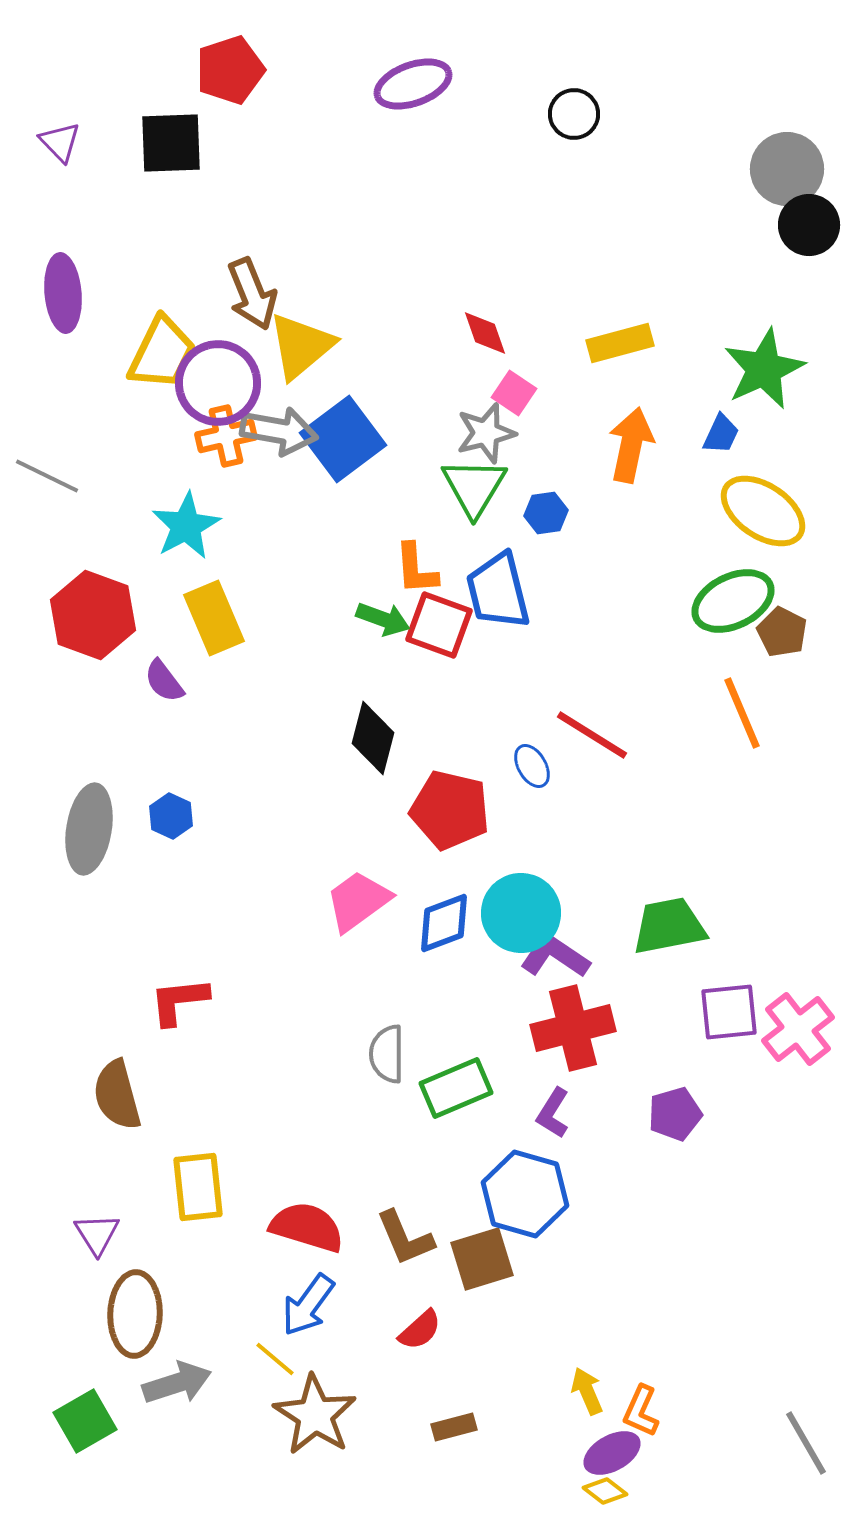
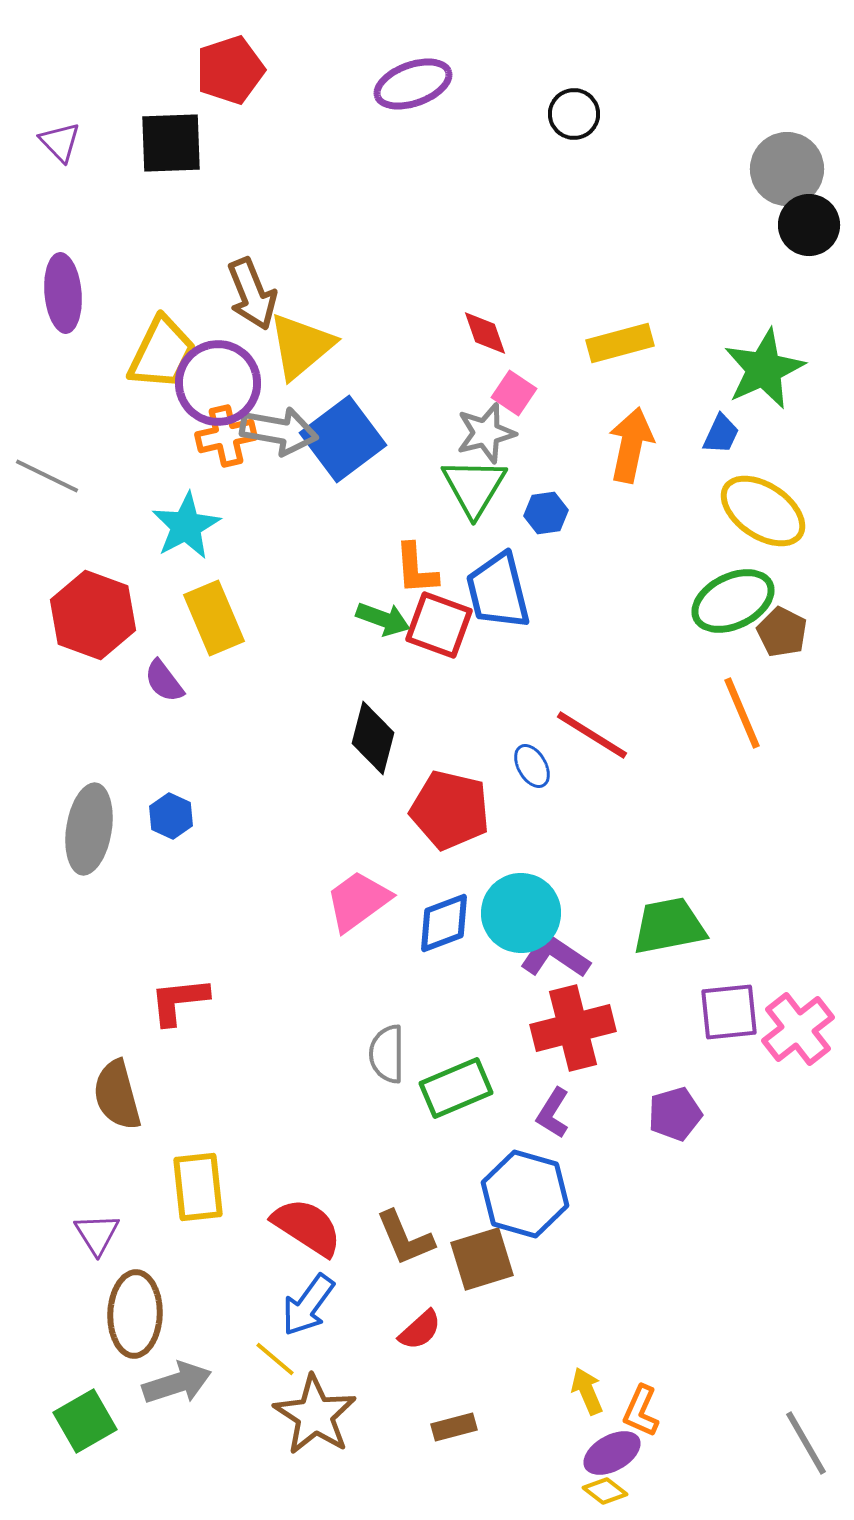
red semicircle at (307, 1227): rotated 16 degrees clockwise
